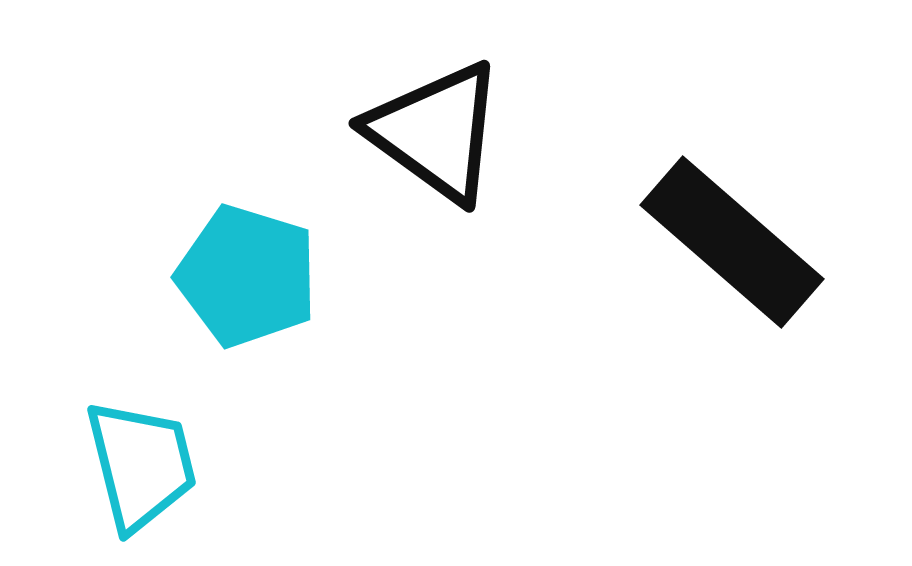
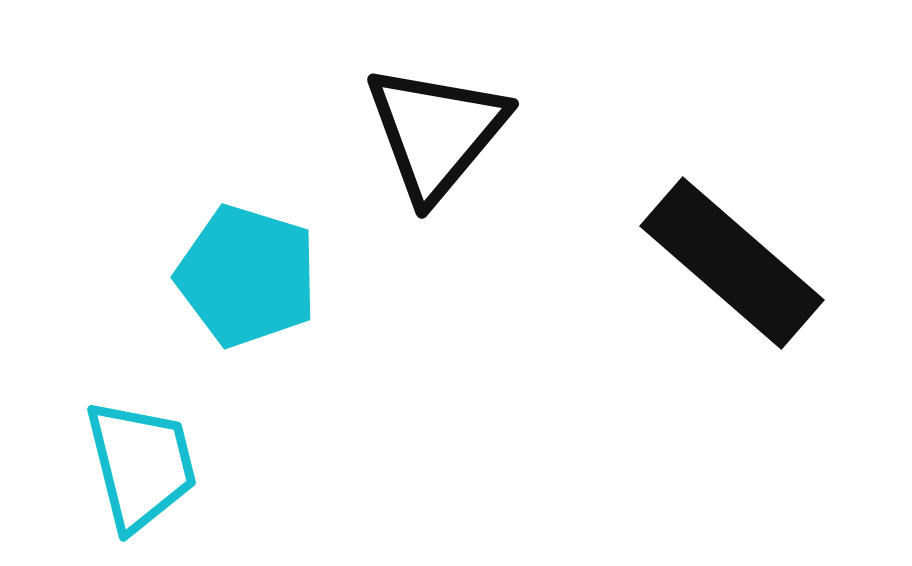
black triangle: rotated 34 degrees clockwise
black rectangle: moved 21 px down
